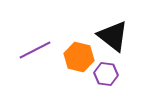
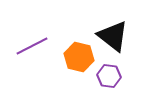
purple line: moved 3 px left, 4 px up
purple hexagon: moved 3 px right, 2 px down
